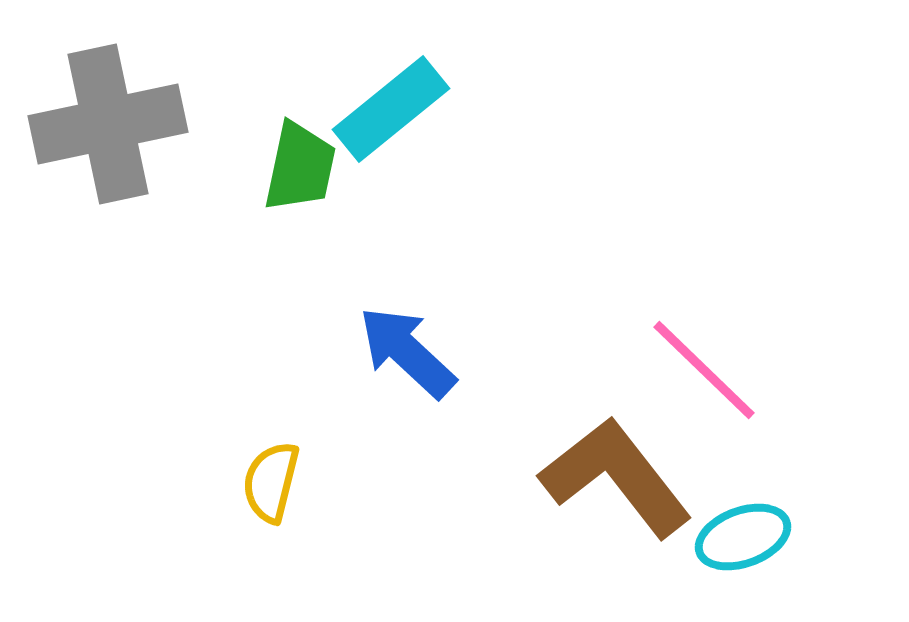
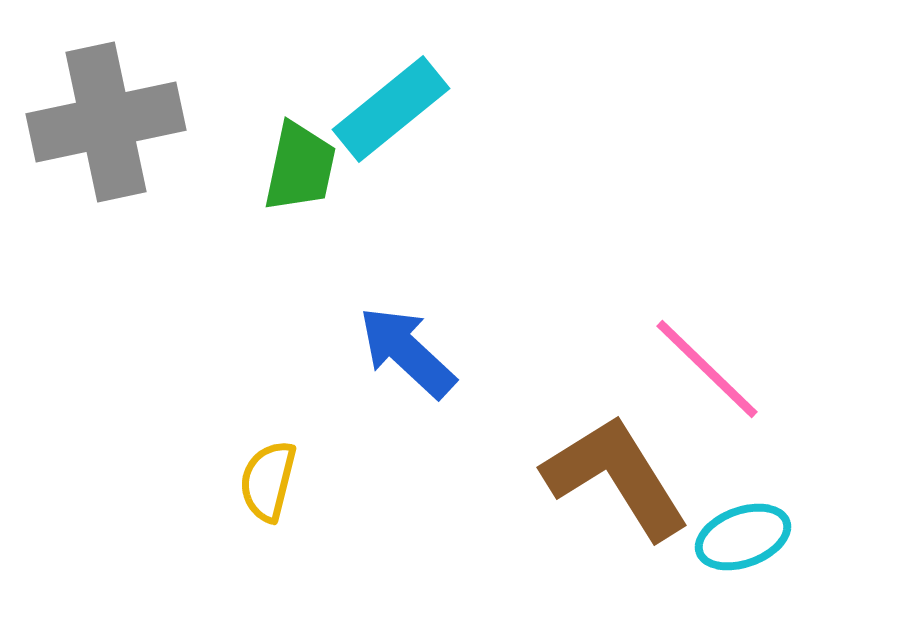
gray cross: moved 2 px left, 2 px up
pink line: moved 3 px right, 1 px up
brown L-shape: rotated 6 degrees clockwise
yellow semicircle: moved 3 px left, 1 px up
